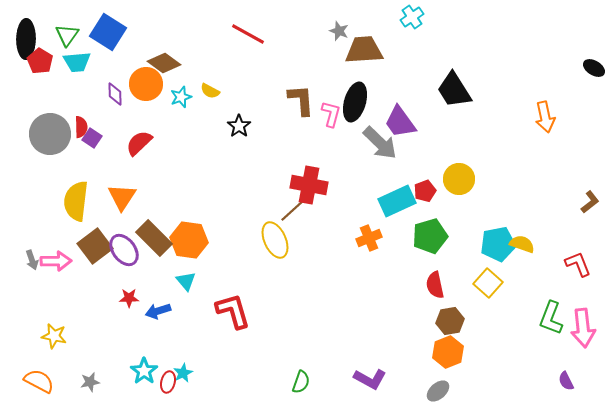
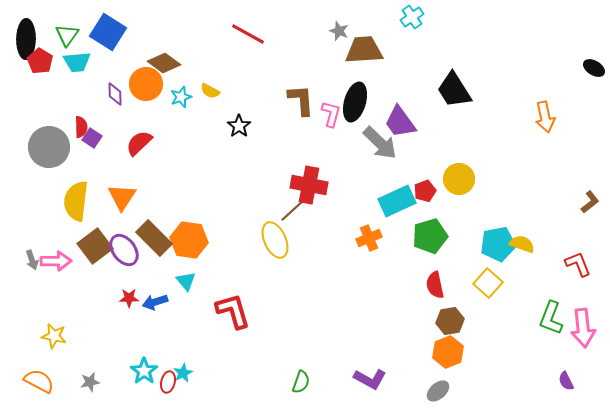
gray circle at (50, 134): moved 1 px left, 13 px down
blue arrow at (158, 311): moved 3 px left, 9 px up
